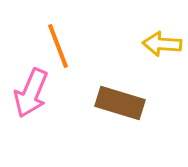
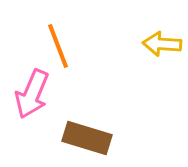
pink arrow: moved 1 px right, 1 px down
brown rectangle: moved 33 px left, 35 px down
